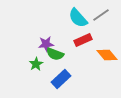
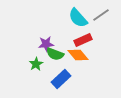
orange diamond: moved 29 px left
